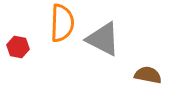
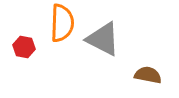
red hexagon: moved 6 px right
